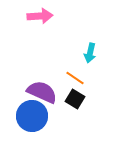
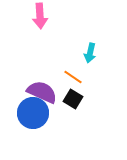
pink arrow: rotated 90 degrees clockwise
orange line: moved 2 px left, 1 px up
black square: moved 2 px left
blue circle: moved 1 px right, 3 px up
